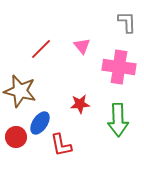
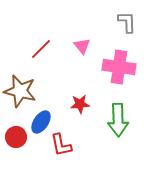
blue ellipse: moved 1 px right, 1 px up
